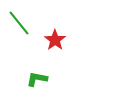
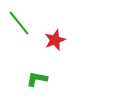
red star: rotated 15 degrees clockwise
